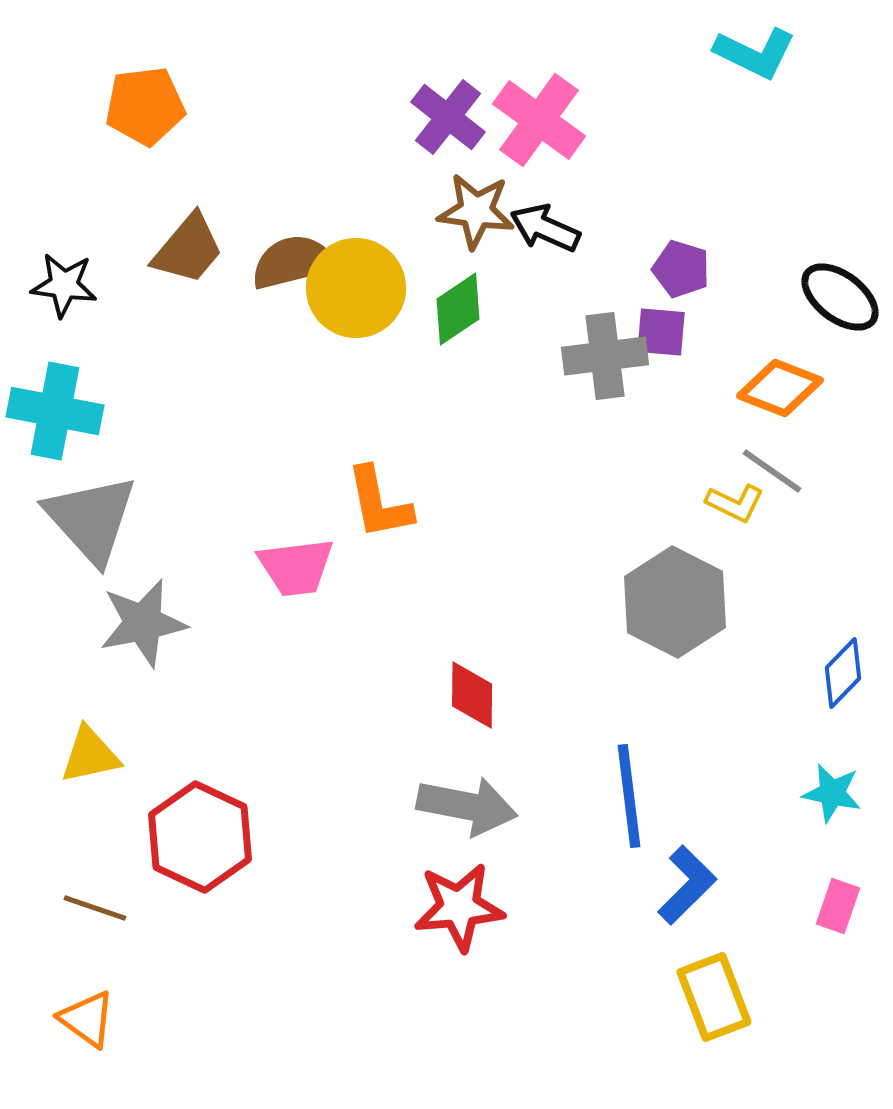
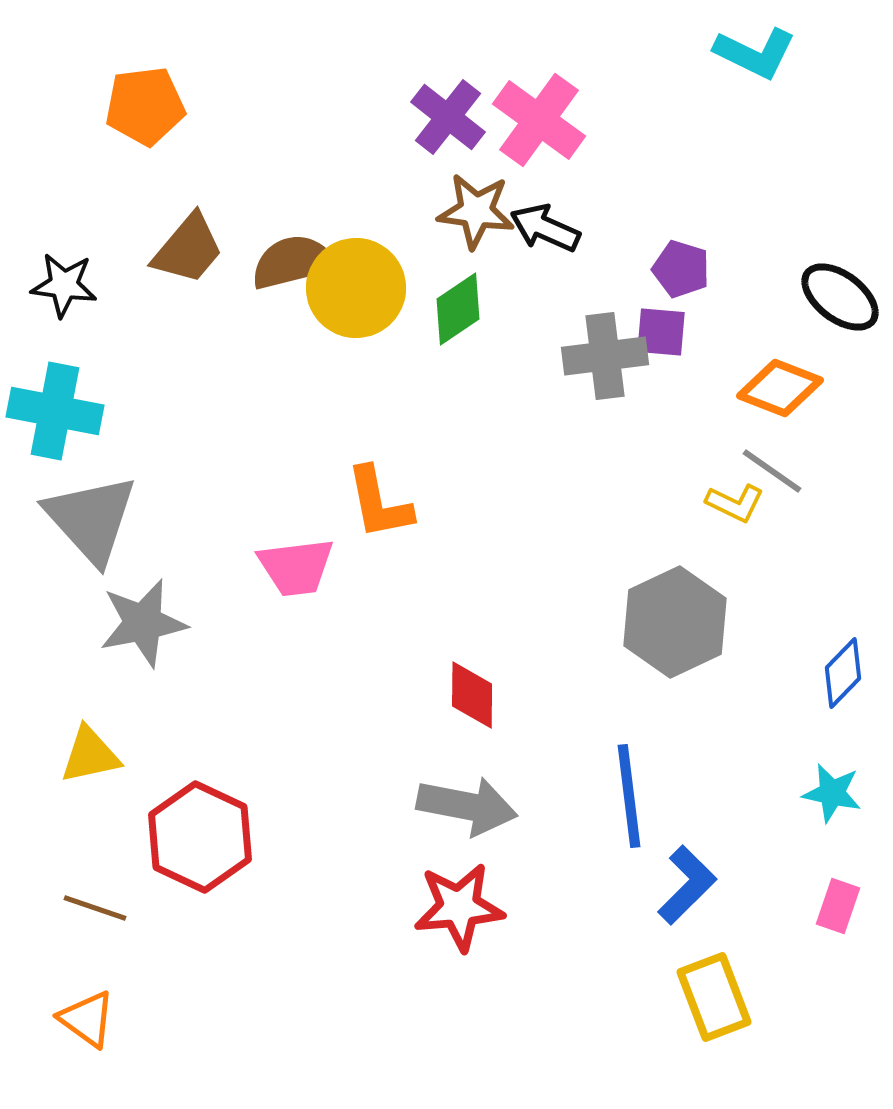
gray hexagon: moved 20 px down; rotated 8 degrees clockwise
